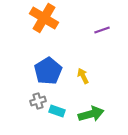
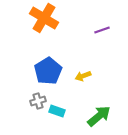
yellow arrow: rotated 84 degrees counterclockwise
green arrow: moved 8 px right, 2 px down; rotated 25 degrees counterclockwise
